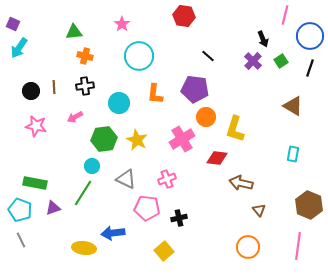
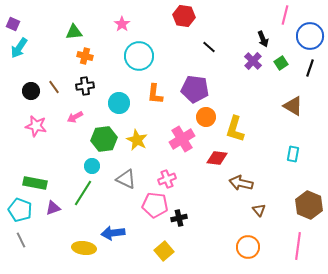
black line at (208, 56): moved 1 px right, 9 px up
green square at (281, 61): moved 2 px down
brown line at (54, 87): rotated 32 degrees counterclockwise
pink pentagon at (147, 208): moved 8 px right, 3 px up
